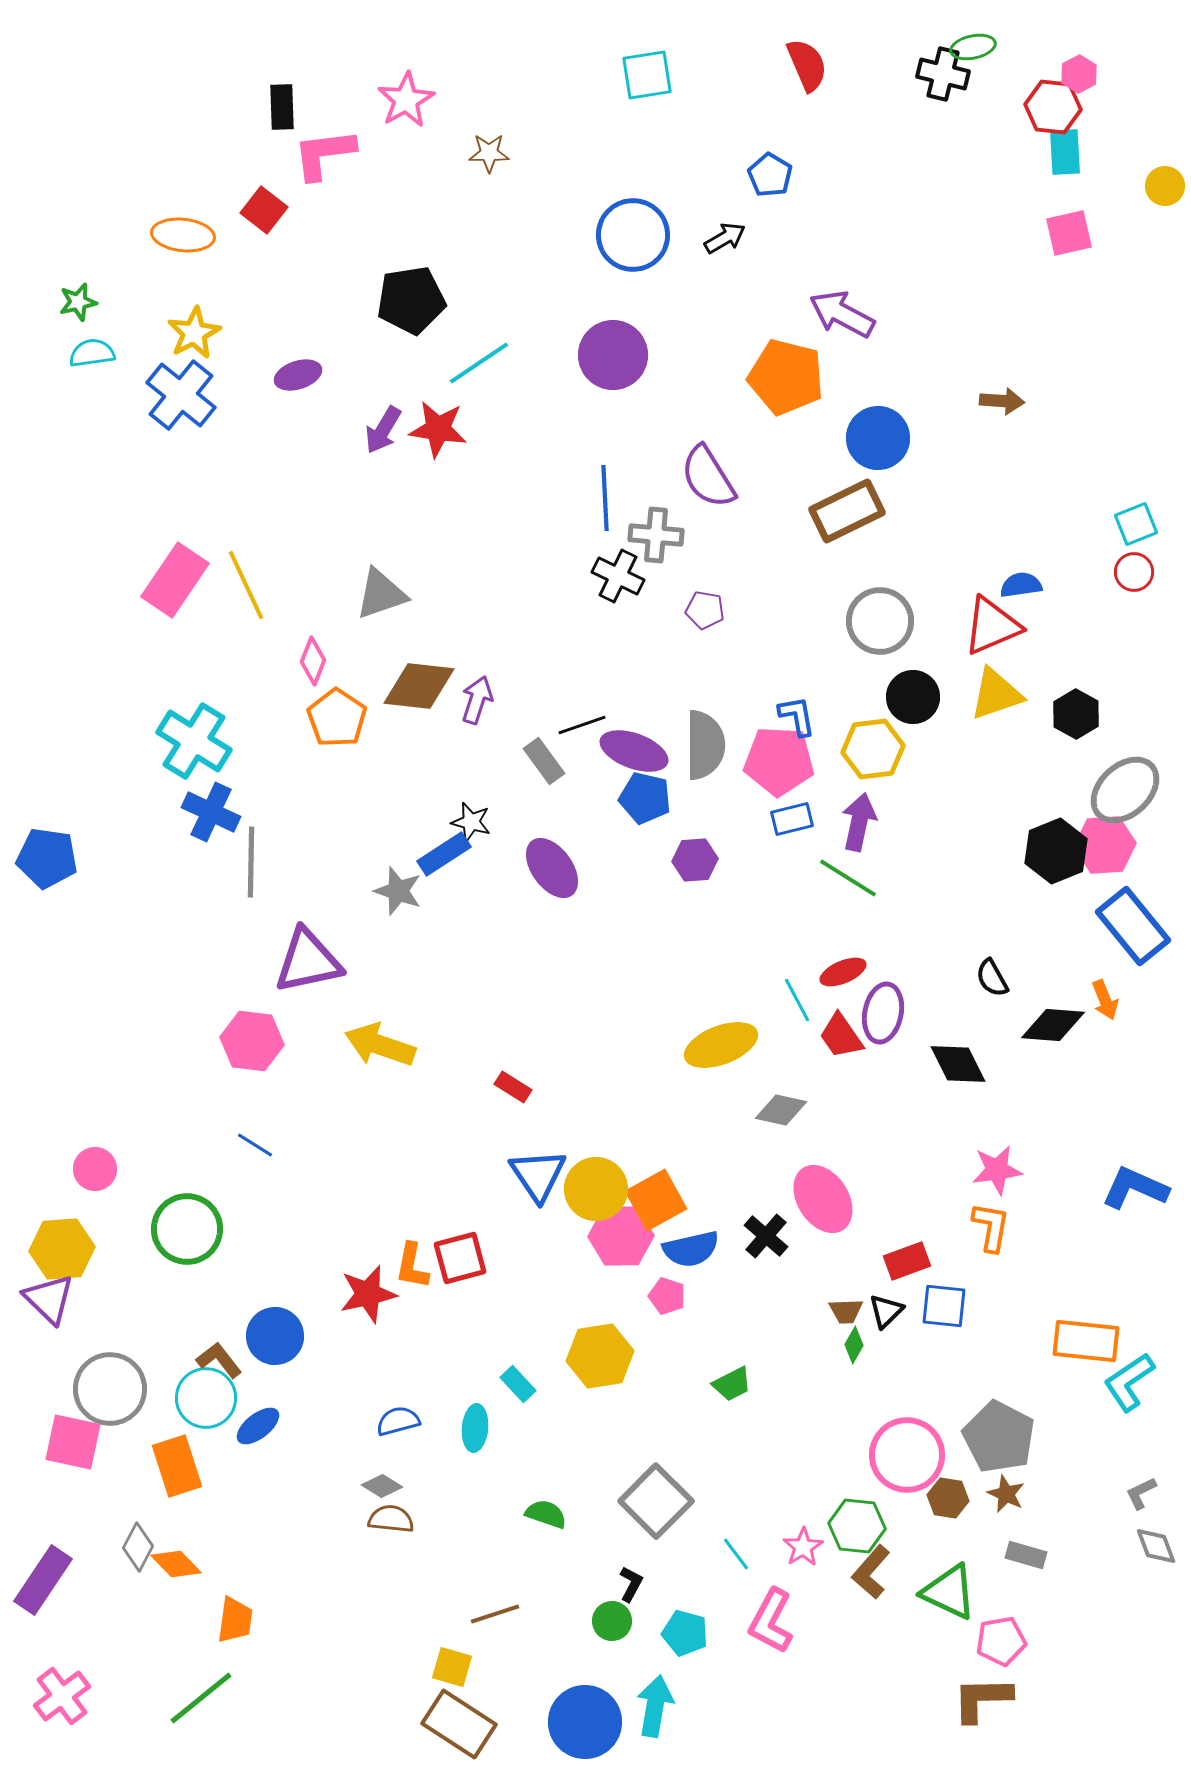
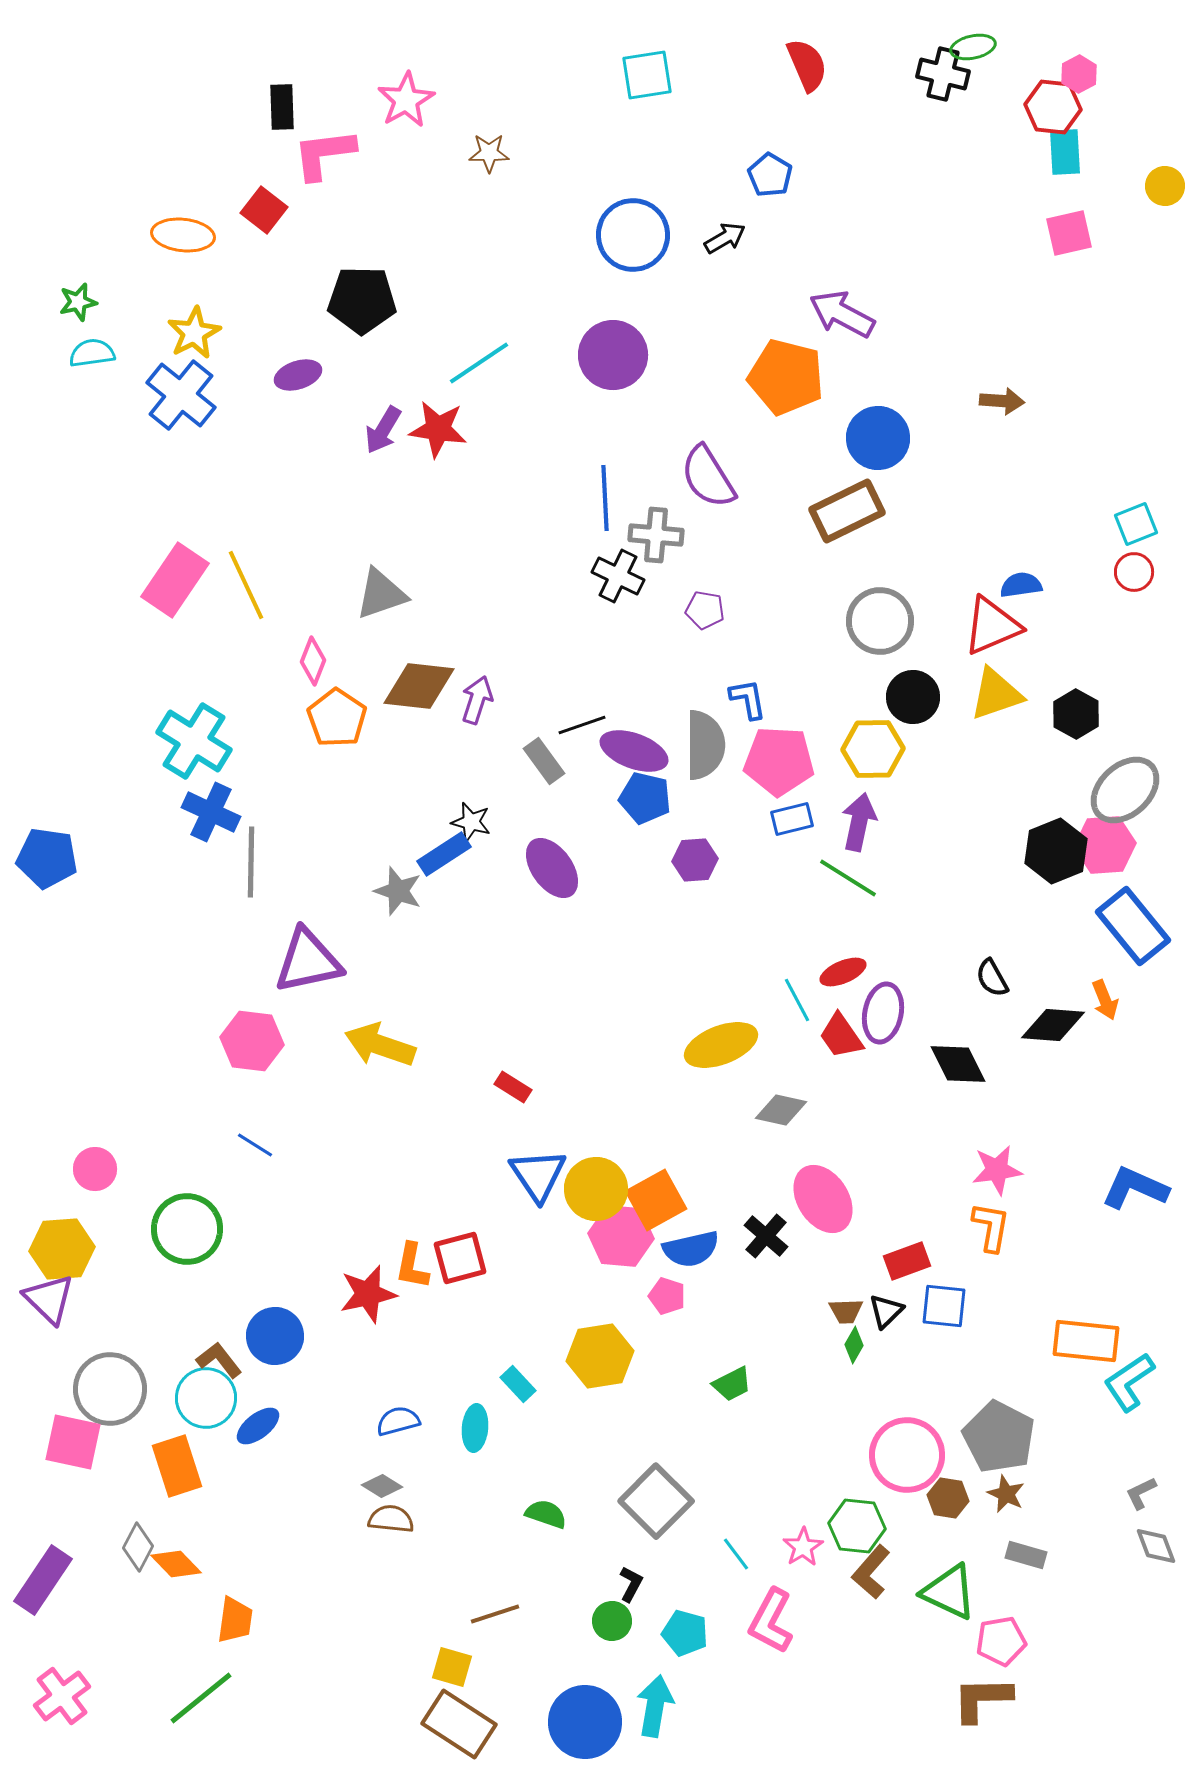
black pentagon at (411, 300): moved 49 px left; rotated 10 degrees clockwise
blue L-shape at (797, 716): moved 49 px left, 17 px up
yellow hexagon at (873, 749): rotated 6 degrees clockwise
pink hexagon at (621, 1236): rotated 6 degrees clockwise
